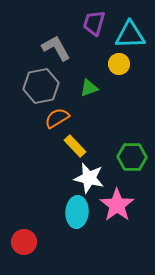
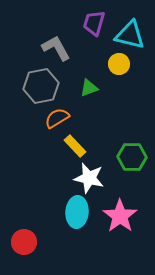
cyan triangle: rotated 16 degrees clockwise
pink star: moved 3 px right, 11 px down
